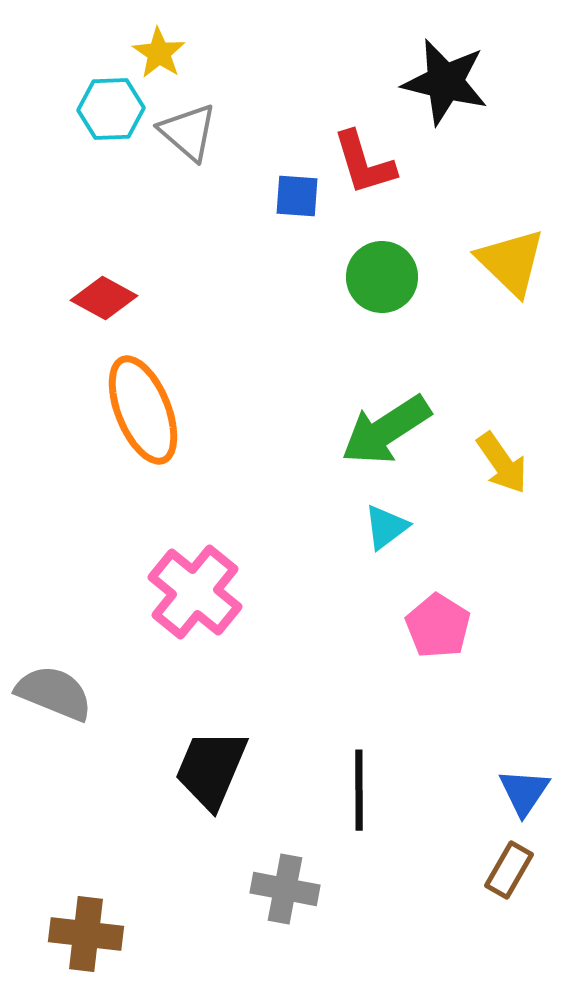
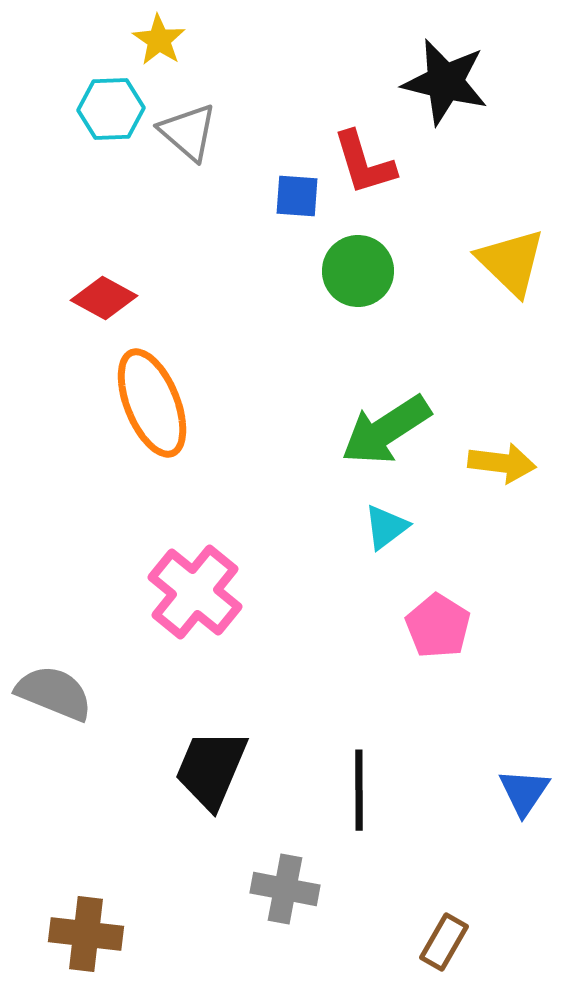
yellow star: moved 13 px up
green circle: moved 24 px left, 6 px up
orange ellipse: moved 9 px right, 7 px up
yellow arrow: rotated 48 degrees counterclockwise
brown rectangle: moved 65 px left, 72 px down
